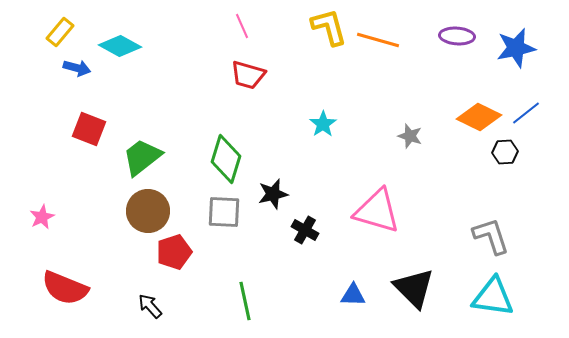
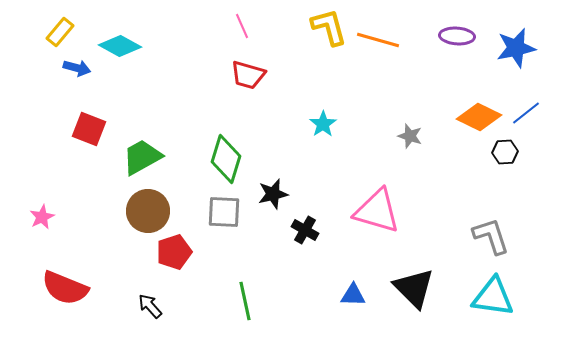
green trapezoid: rotated 9 degrees clockwise
